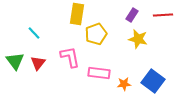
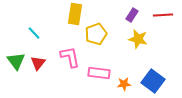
yellow rectangle: moved 2 px left
green triangle: moved 1 px right
